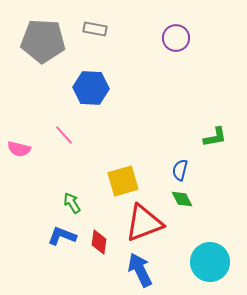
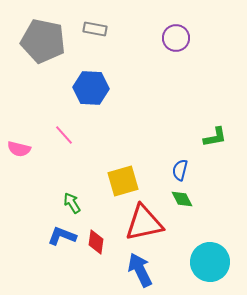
gray pentagon: rotated 9 degrees clockwise
red triangle: rotated 9 degrees clockwise
red diamond: moved 3 px left
